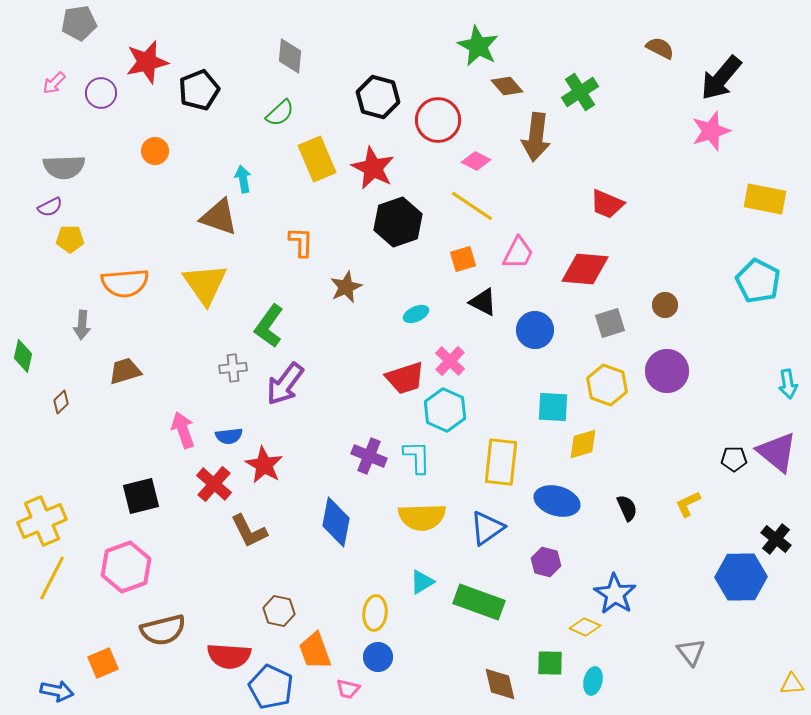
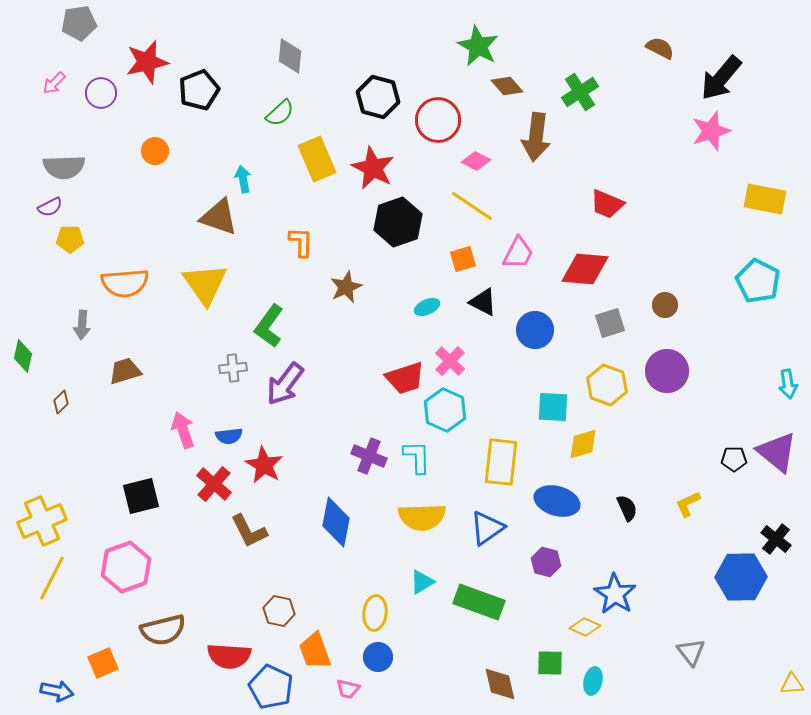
cyan ellipse at (416, 314): moved 11 px right, 7 px up
